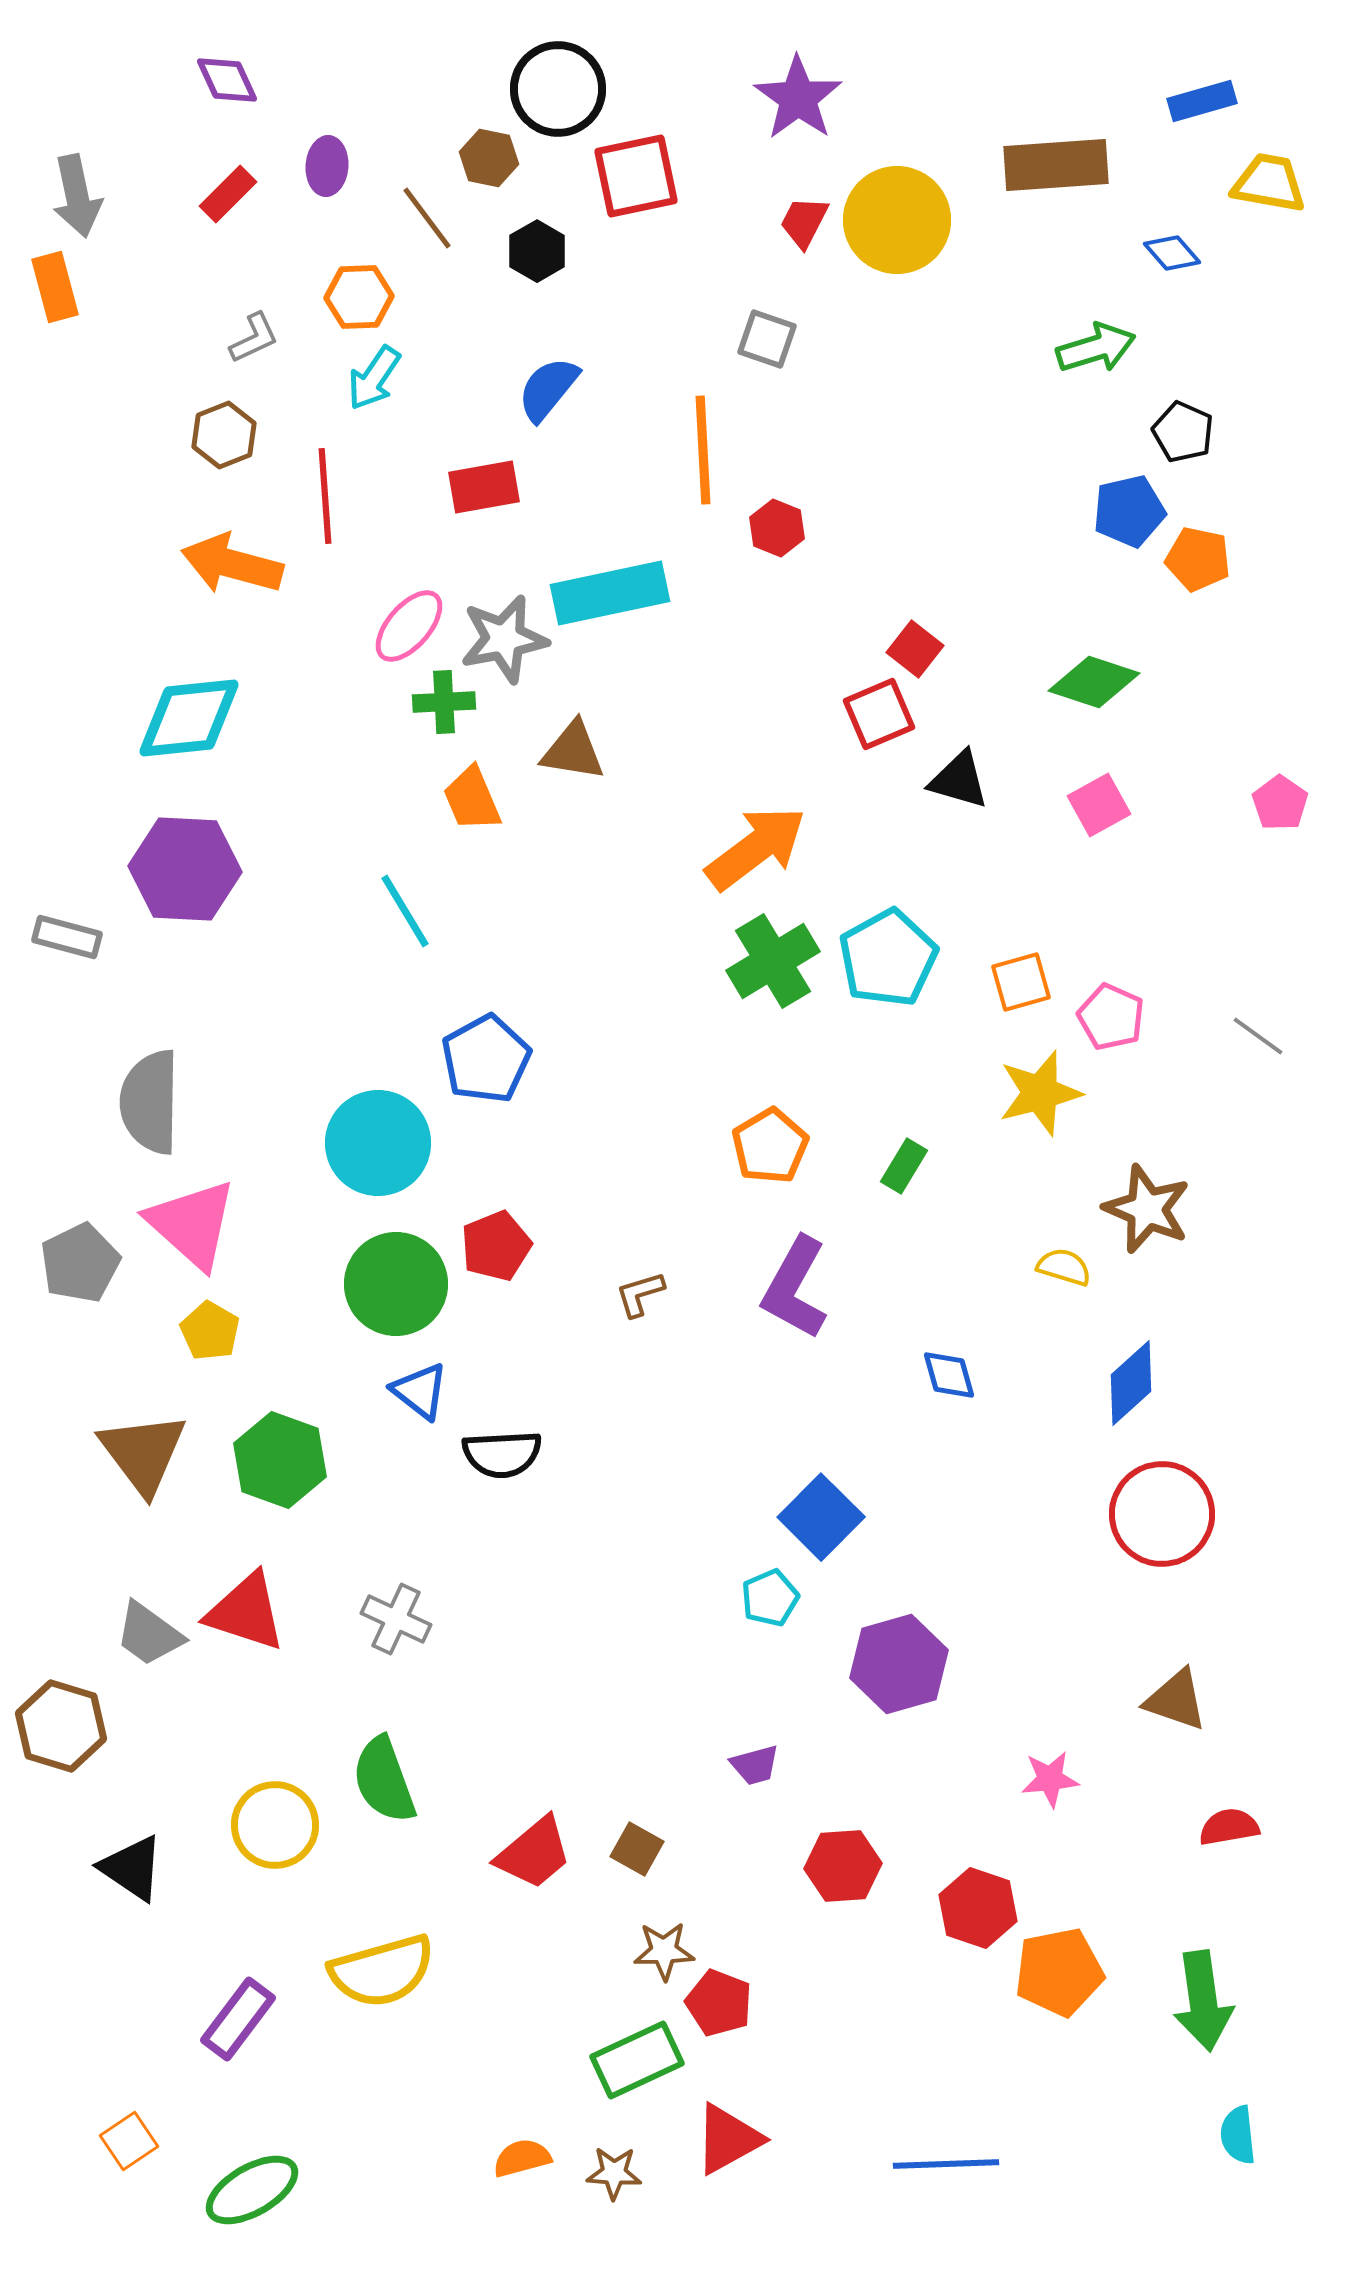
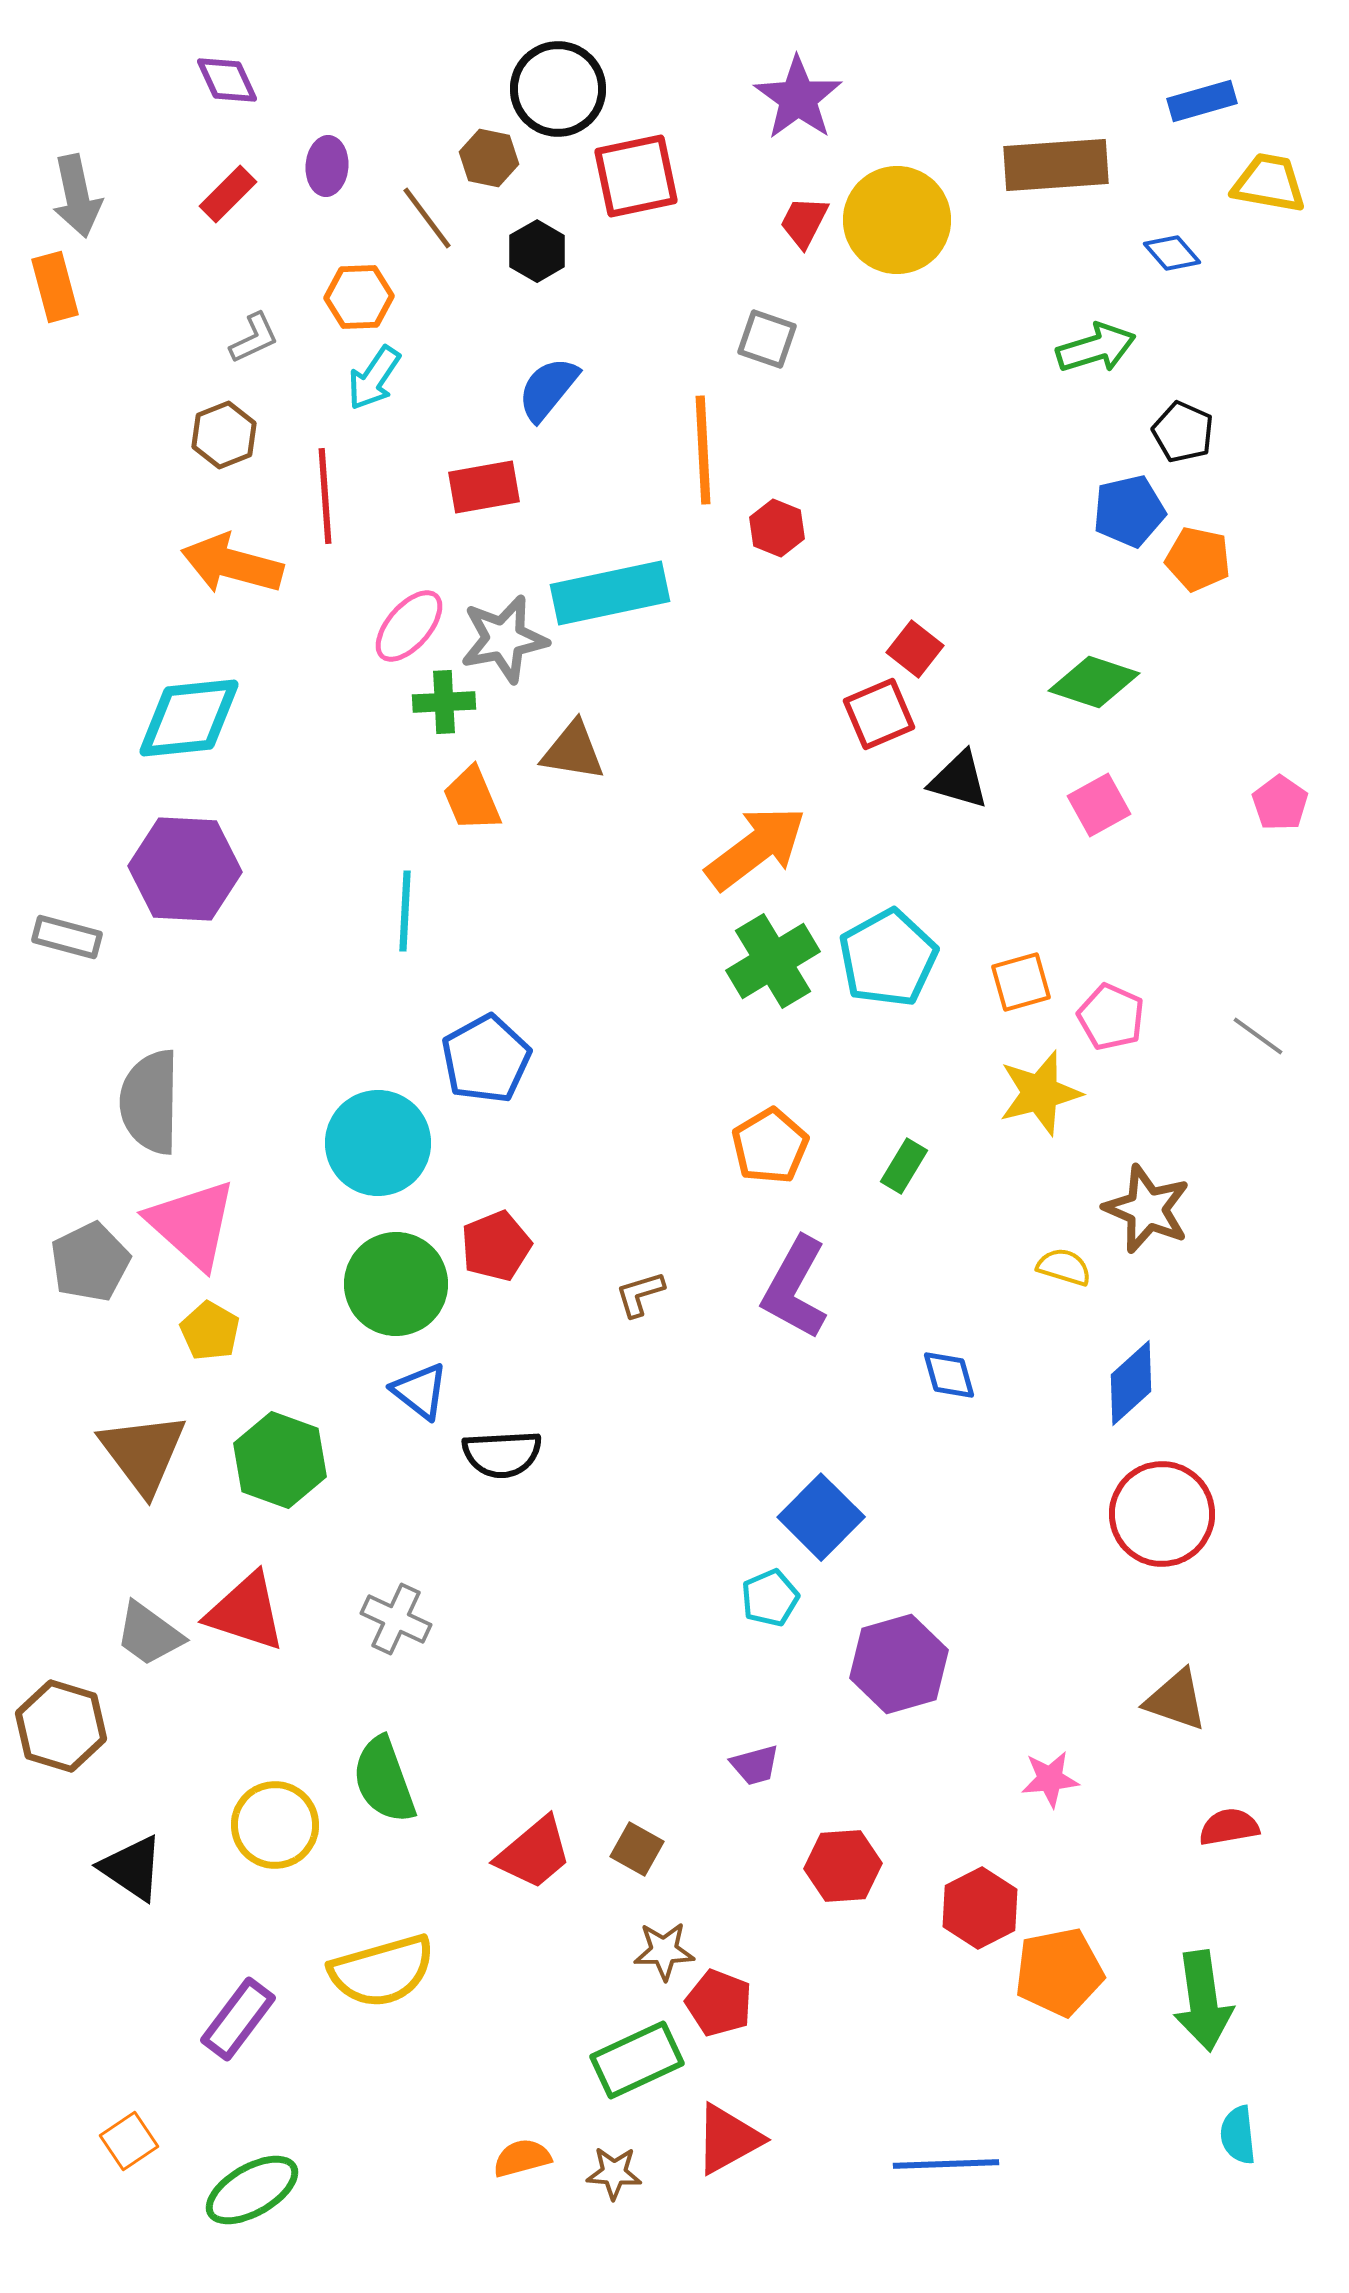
cyan line at (405, 911): rotated 34 degrees clockwise
gray pentagon at (80, 1263): moved 10 px right, 1 px up
red hexagon at (978, 1908): moved 2 px right; rotated 14 degrees clockwise
